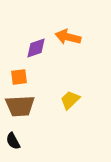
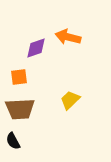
brown trapezoid: moved 3 px down
